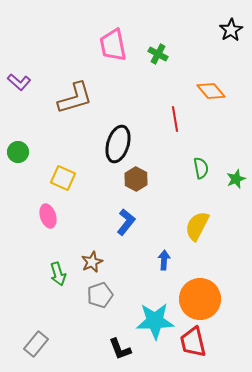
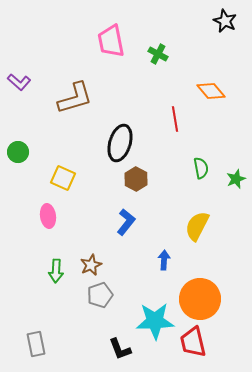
black star: moved 6 px left, 9 px up; rotated 15 degrees counterclockwise
pink trapezoid: moved 2 px left, 4 px up
black ellipse: moved 2 px right, 1 px up
pink ellipse: rotated 10 degrees clockwise
brown star: moved 1 px left, 3 px down
green arrow: moved 2 px left, 3 px up; rotated 20 degrees clockwise
gray rectangle: rotated 50 degrees counterclockwise
